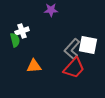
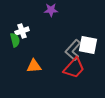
gray L-shape: moved 1 px right, 1 px down
